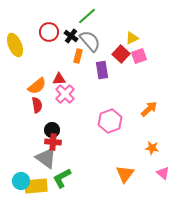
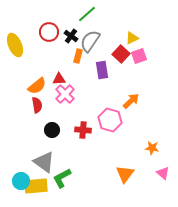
green line: moved 2 px up
gray semicircle: rotated 105 degrees counterclockwise
orange arrow: moved 18 px left, 8 px up
pink hexagon: moved 1 px up; rotated 25 degrees counterclockwise
red cross: moved 30 px right, 12 px up
gray triangle: moved 2 px left, 4 px down
